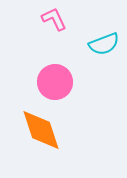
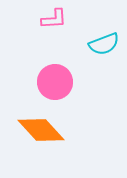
pink L-shape: rotated 112 degrees clockwise
orange diamond: rotated 24 degrees counterclockwise
